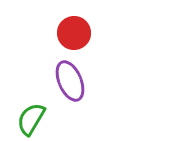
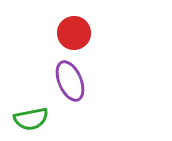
green semicircle: rotated 132 degrees counterclockwise
